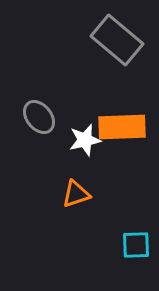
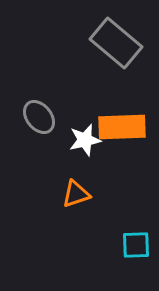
gray rectangle: moved 1 px left, 3 px down
